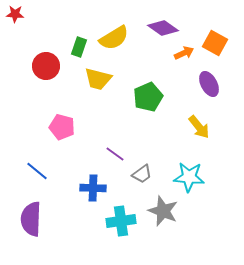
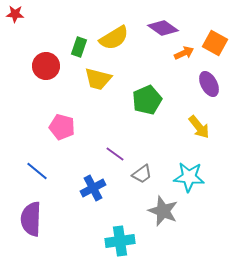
green pentagon: moved 1 px left, 3 px down
blue cross: rotated 30 degrees counterclockwise
cyan cross: moved 1 px left, 20 px down
